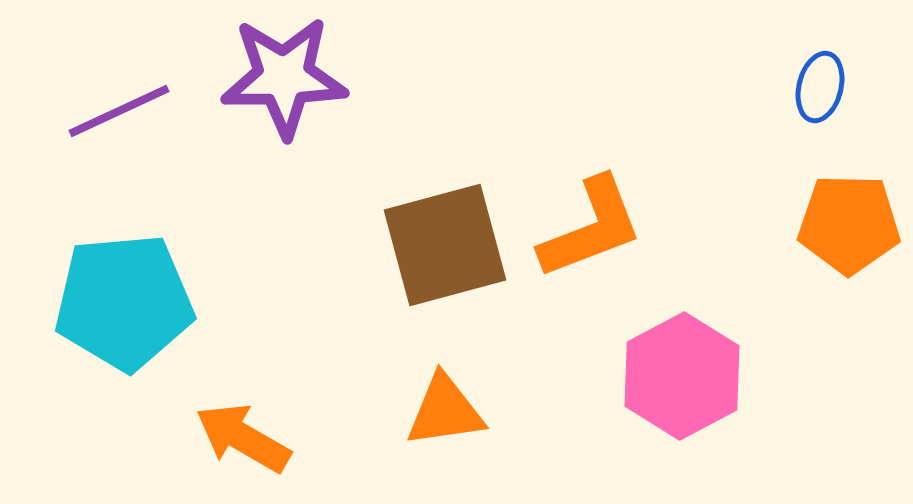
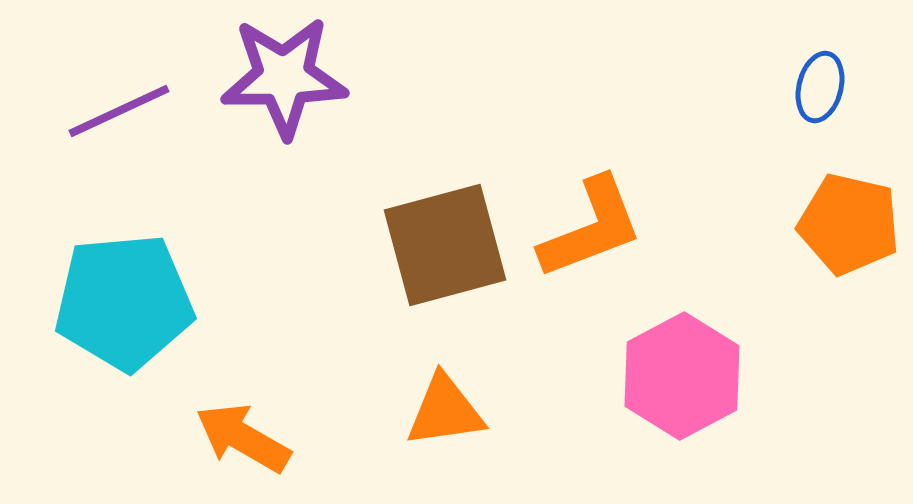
orange pentagon: rotated 12 degrees clockwise
